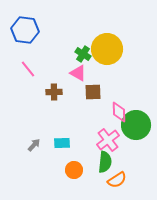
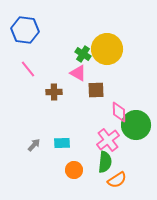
brown square: moved 3 px right, 2 px up
